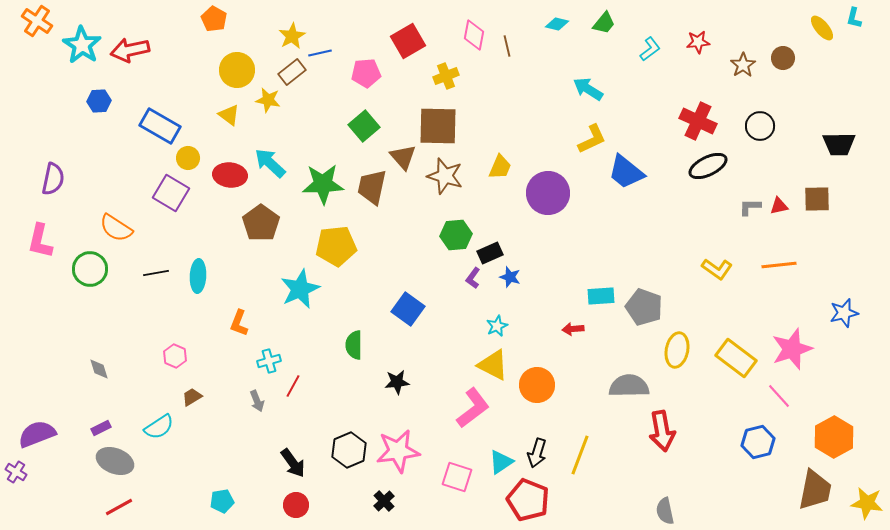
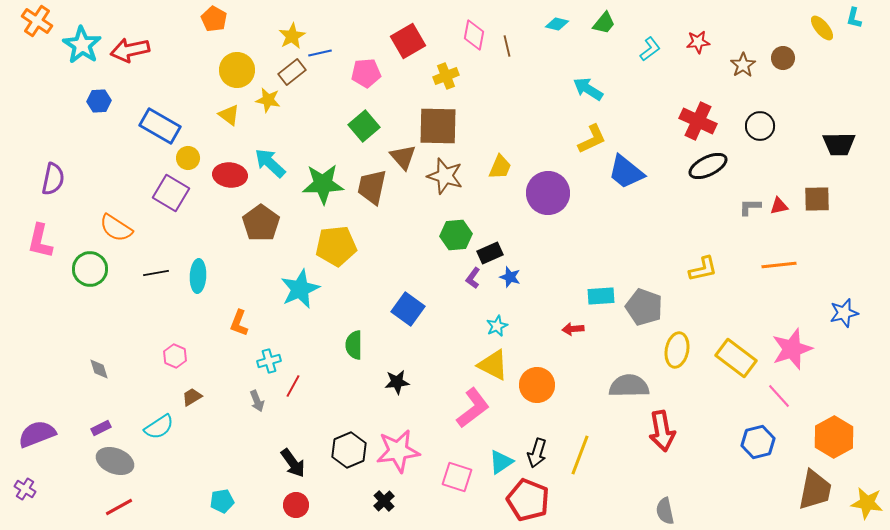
yellow L-shape at (717, 269): moved 14 px left; rotated 48 degrees counterclockwise
purple cross at (16, 472): moved 9 px right, 17 px down
